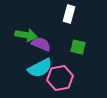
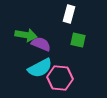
green square: moved 7 px up
pink hexagon: rotated 15 degrees clockwise
